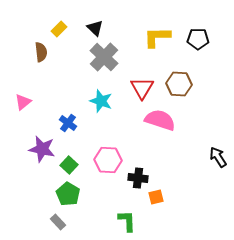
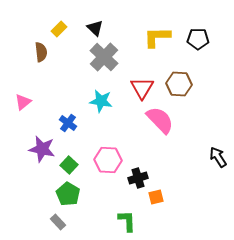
cyan star: rotated 10 degrees counterclockwise
pink semicircle: rotated 28 degrees clockwise
black cross: rotated 24 degrees counterclockwise
